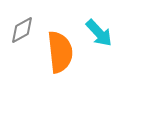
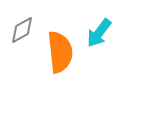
cyan arrow: rotated 80 degrees clockwise
